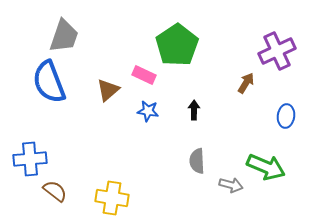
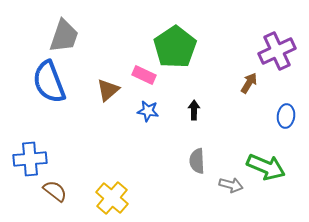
green pentagon: moved 2 px left, 2 px down
brown arrow: moved 3 px right
yellow cross: rotated 32 degrees clockwise
